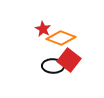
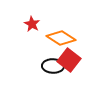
red star: moved 11 px left, 5 px up
orange diamond: rotated 12 degrees clockwise
